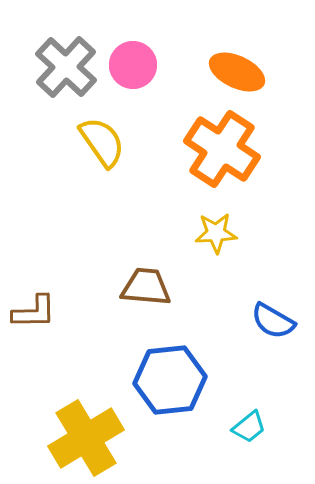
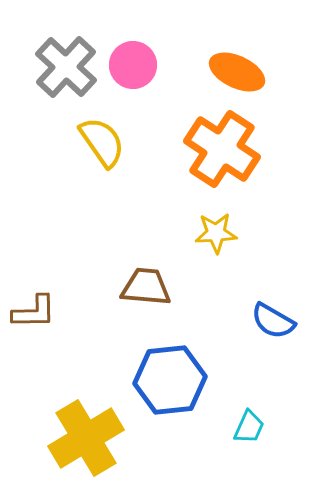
cyan trapezoid: rotated 27 degrees counterclockwise
